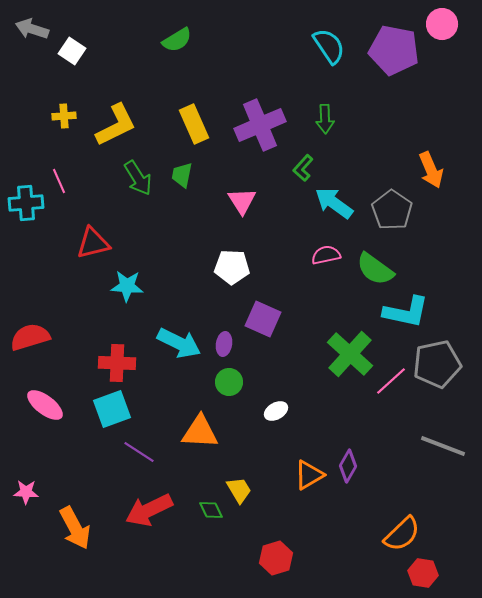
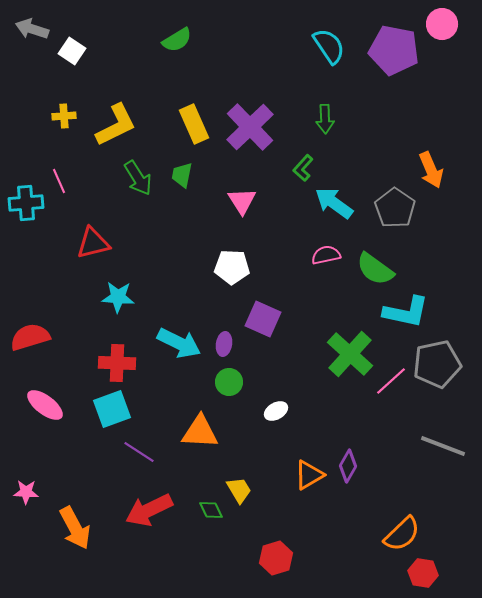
purple cross at (260, 125): moved 10 px left, 2 px down; rotated 21 degrees counterclockwise
gray pentagon at (392, 210): moved 3 px right, 2 px up
cyan star at (127, 286): moved 9 px left, 11 px down
